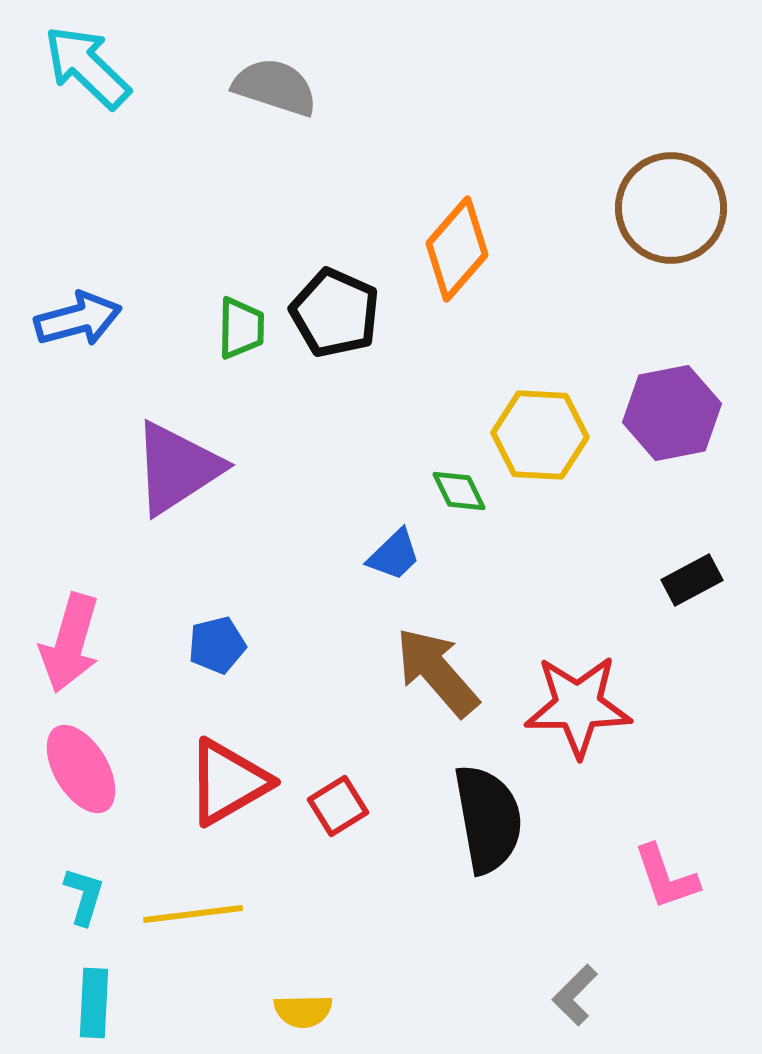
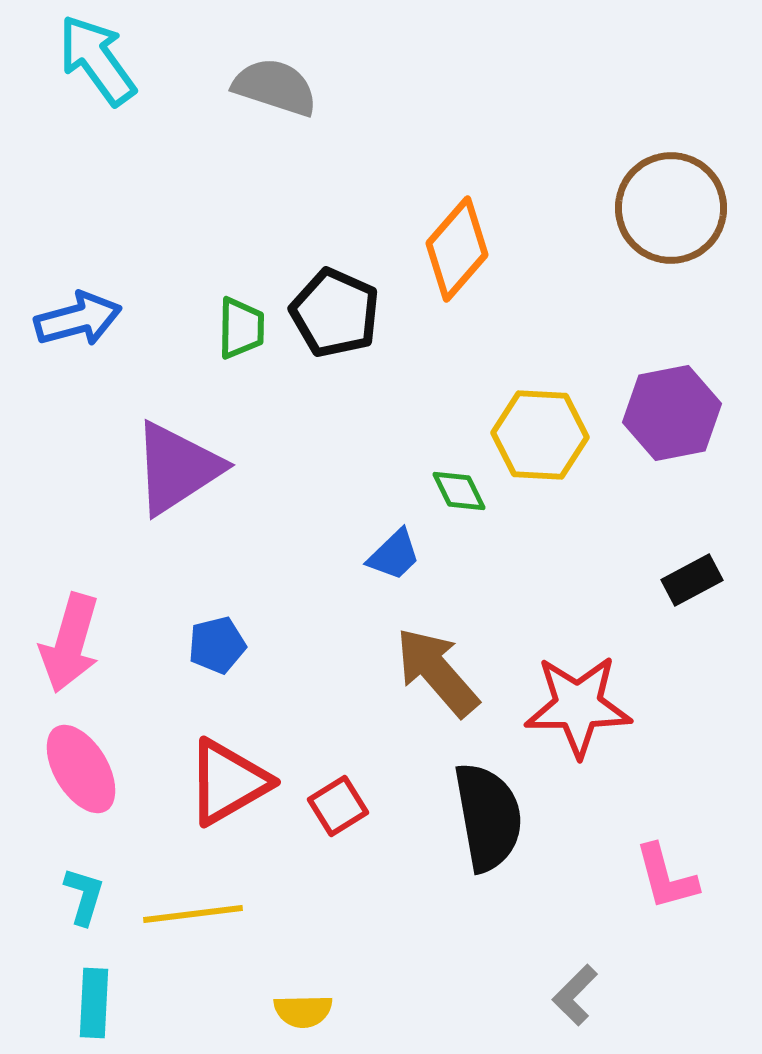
cyan arrow: moved 10 px right, 7 px up; rotated 10 degrees clockwise
black semicircle: moved 2 px up
pink L-shape: rotated 4 degrees clockwise
